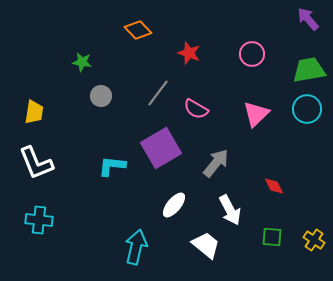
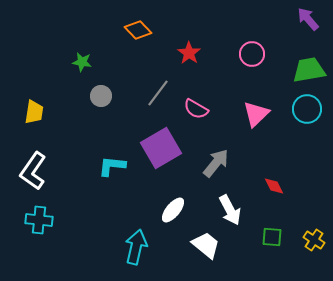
red star: rotated 15 degrees clockwise
white L-shape: moved 3 px left, 8 px down; rotated 57 degrees clockwise
white ellipse: moved 1 px left, 5 px down
